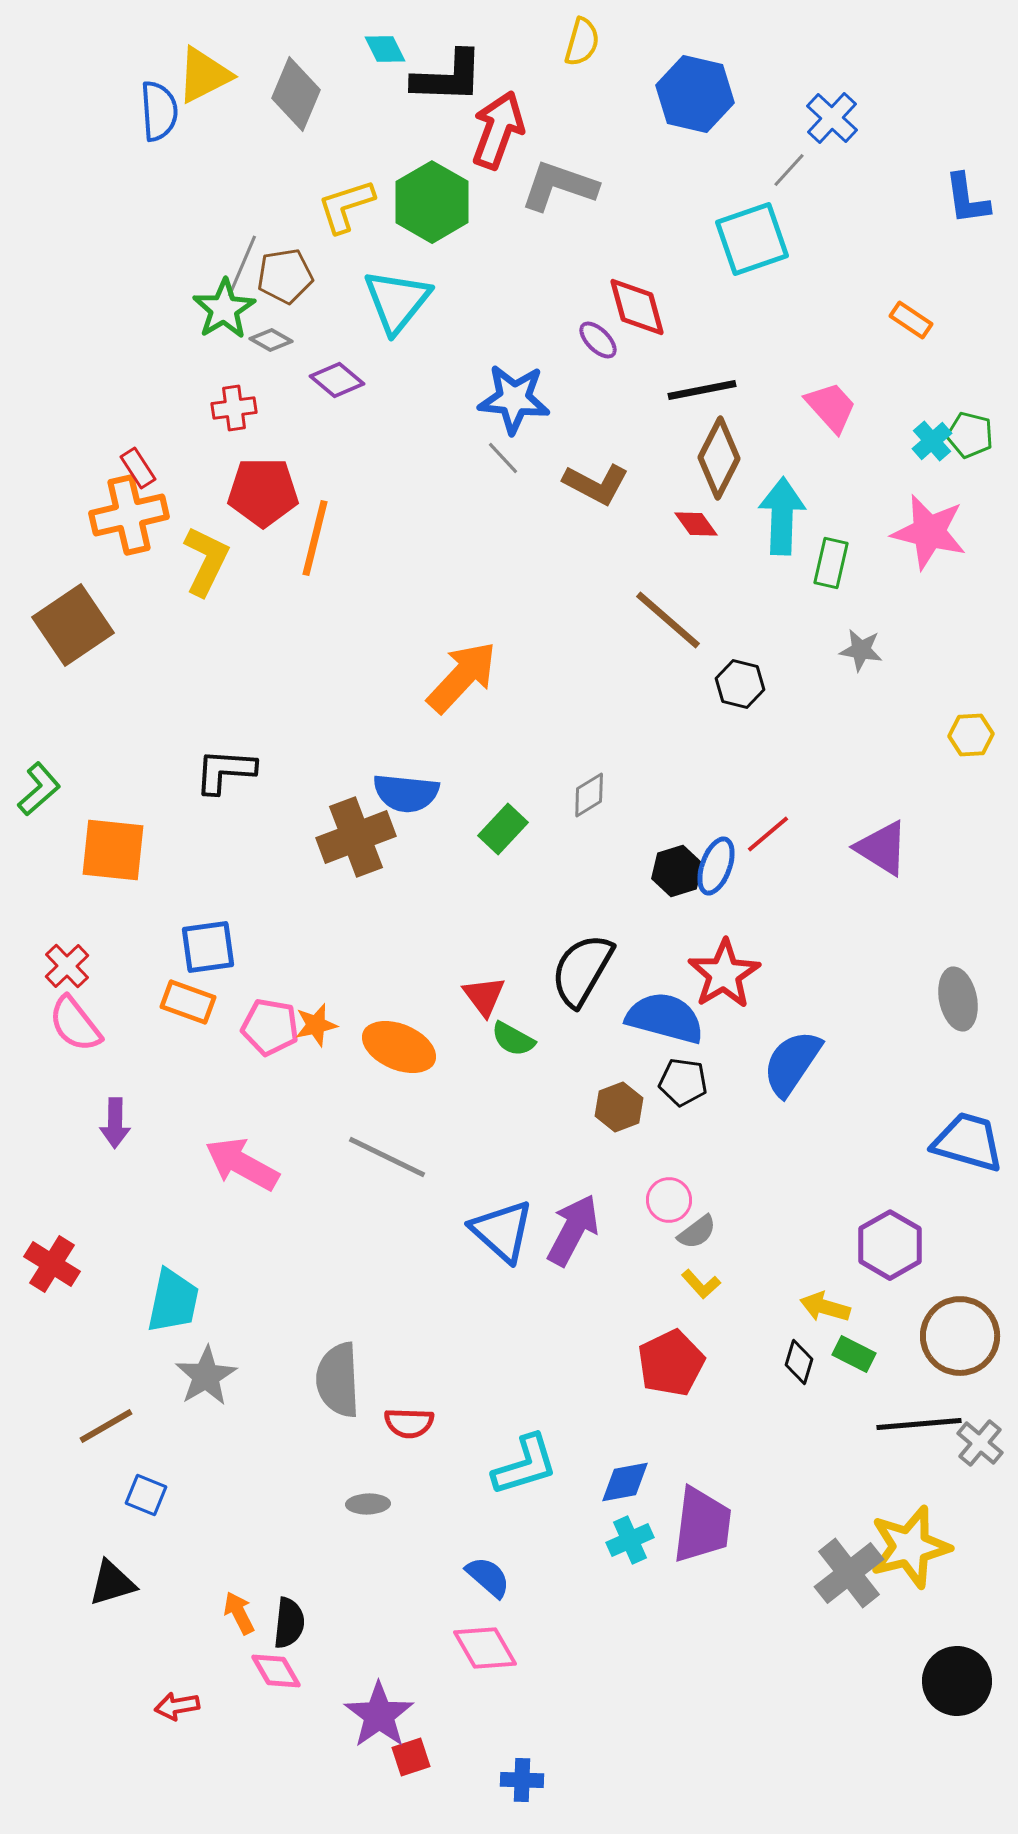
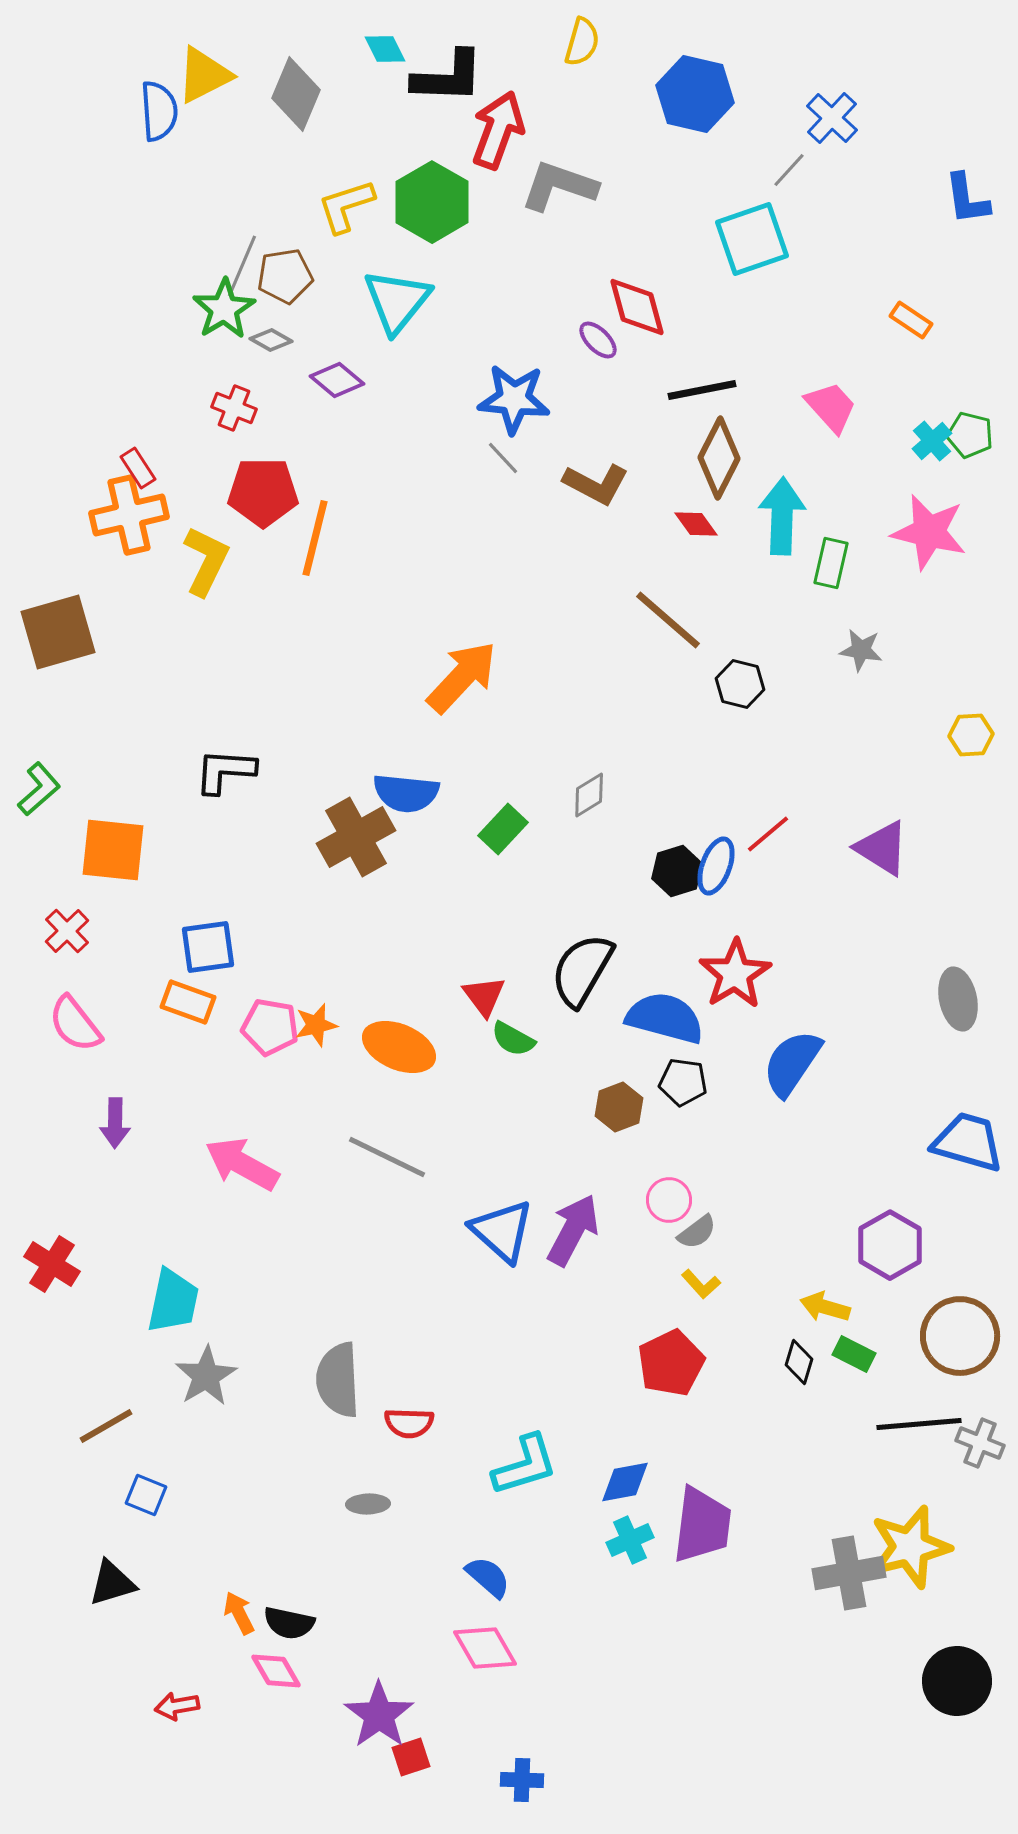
red cross at (234, 408): rotated 30 degrees clockwise
brown square at (73, 625): moved 15 px left, 7 px down; rotated 18 degrees clockwise
brown cross at (356, 837): rotated 8 degrees counterclockwise
red cross at (67, 966): moved 35 px up
red star at (724, 974): moved 11 px right
gray cross at (980, 1443): rotated 18 degrees counterclockwise
gray cross at (849, 1573): rotated 28 degrees clockwise
black semicircle at (289, 1623): rotated 96 degrees clockwise
